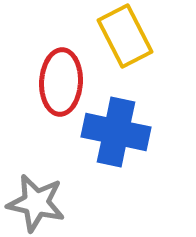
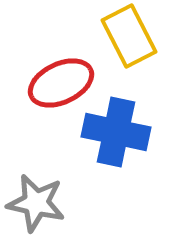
yellow rectangle: moved 4 px right
red ellipse: moved 1 px down; rotated 62 degrees clockwise
